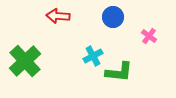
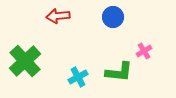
red arrow: rotated 10 degrees counterclockwise
pink cross: moved 5 px left, 15 px down; rotated 21 degrees clockwise
cyan cross: moved 15 px left, 21 px down
